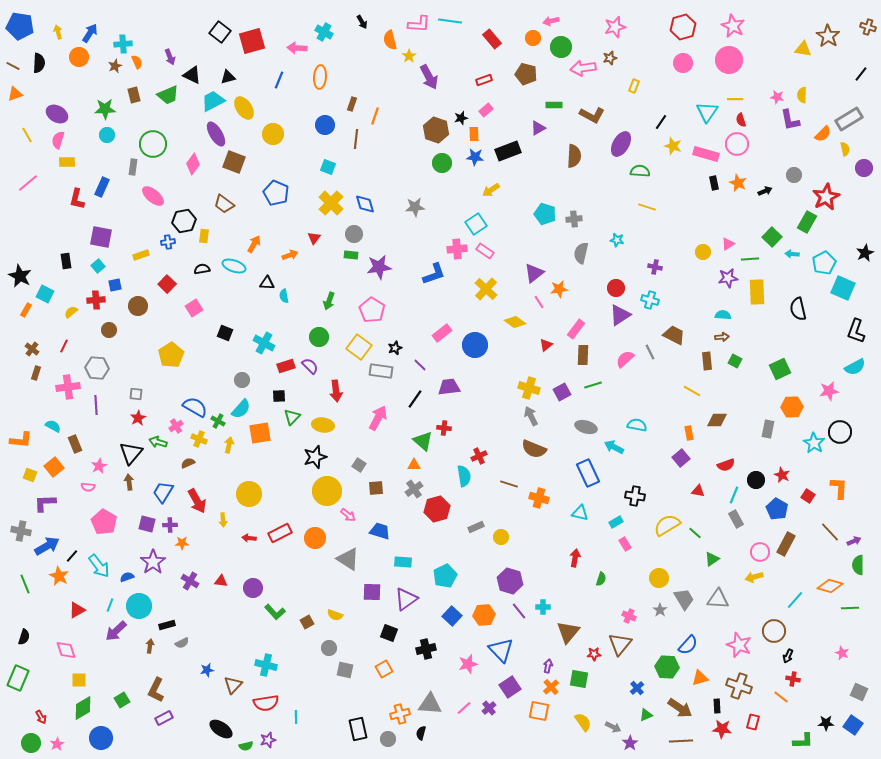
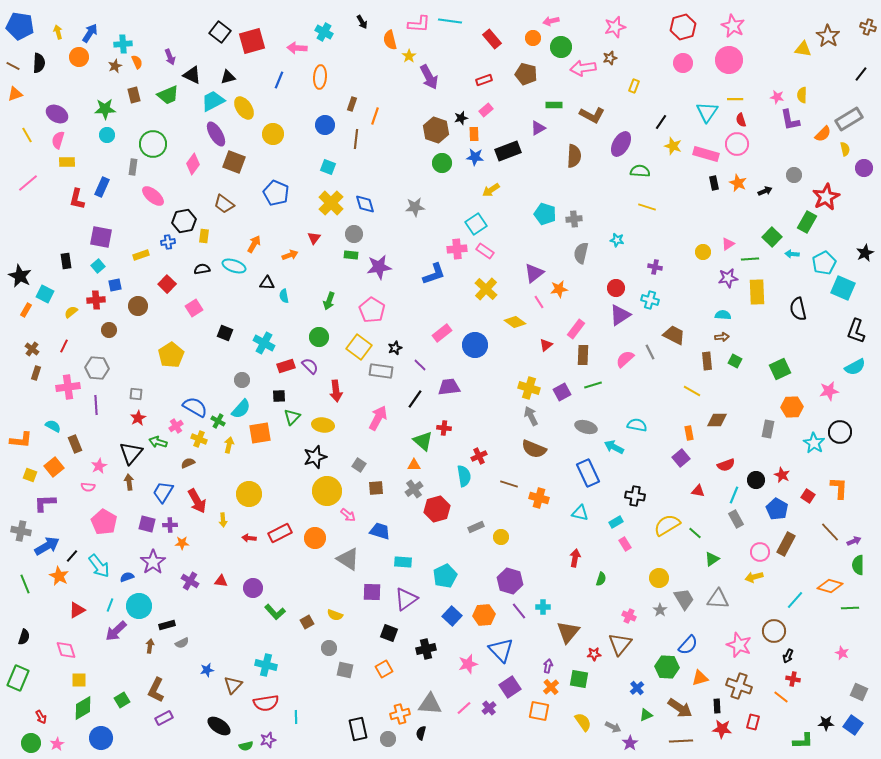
black ellipse at (221, 729): moved 2 px left, 3 px up
